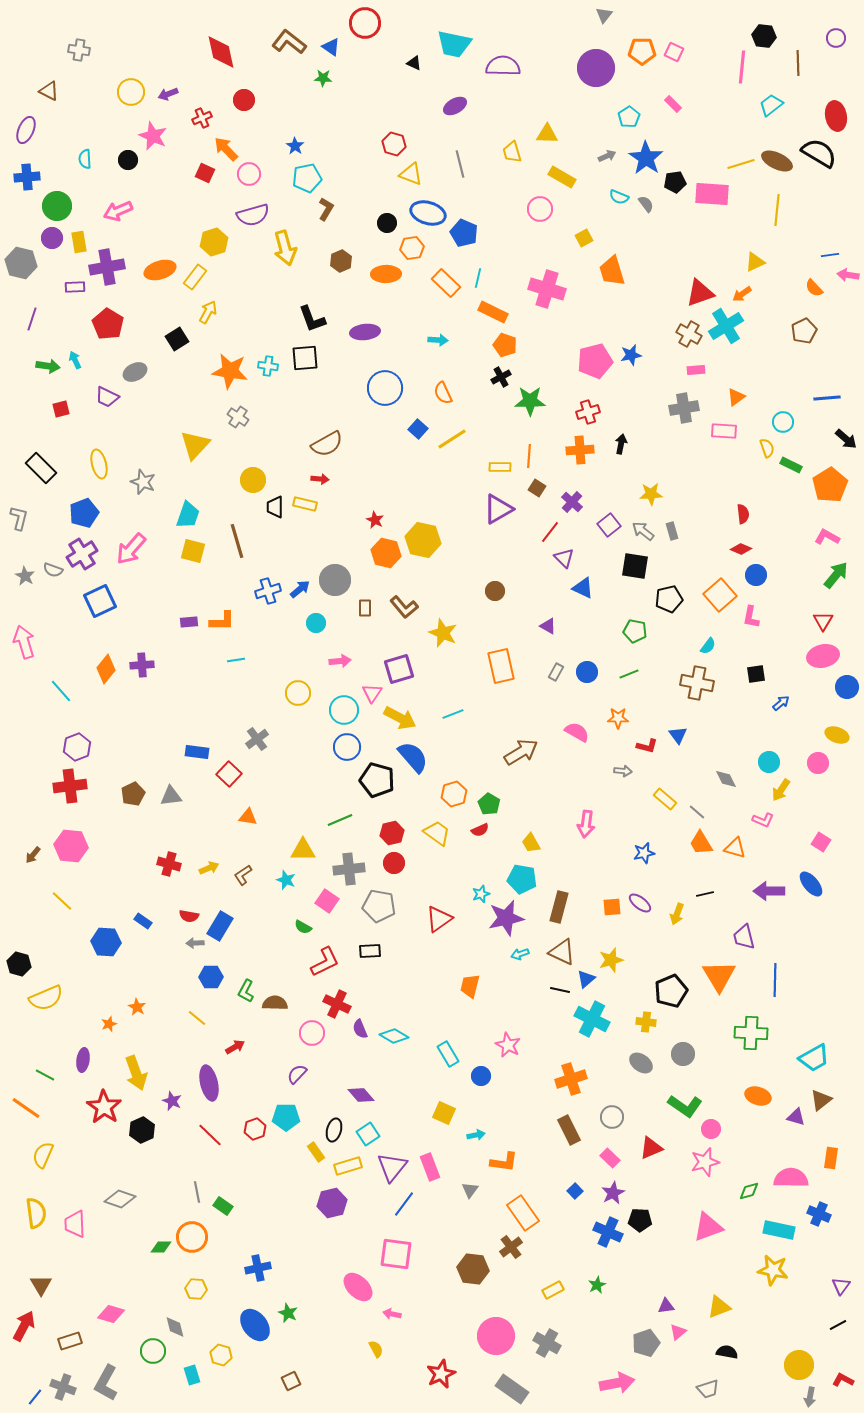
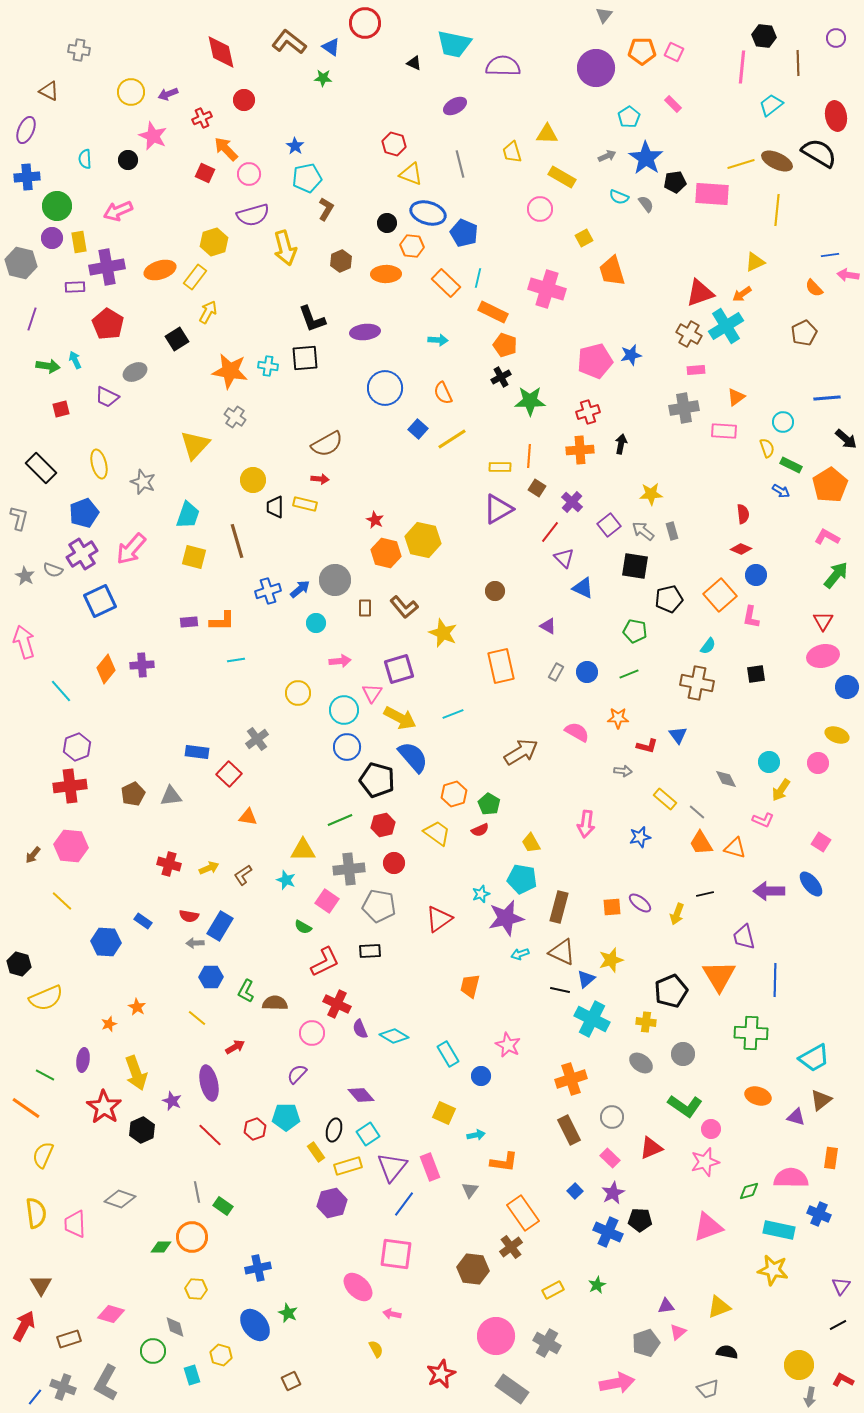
orange hexagon at (412, 248): moved 2 px up; rotated 15 degrees clockwise
brown pentagon at (804, 331): moved 2 px down
gray cross at (238, 417): moved 3 px left
yellow square at (193, 551): moved 1 px right, 6 px down
blue arrow at (781, 703): moved 212 px up; rotated 72 degrees clockwise
red hexagon at (392, 833): moved 9 px left, 8 px up
blue star at (644, 853): moved 4 px left, 16 px up
brown rectangle at (70, 1341): moved 1 px left, 2 px up
